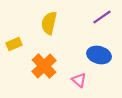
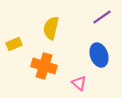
yellow semicircle: moved 2 px right, 5 px down
blue ellipse: rotated 55 degrees clockwise
orange cross: rotated 30 degrees counterclockwise
pink triangle: moved 3 px down
